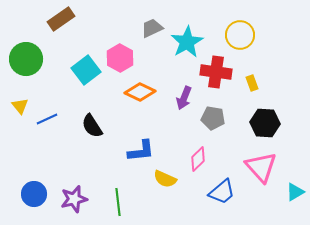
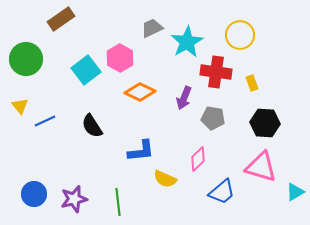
blue line: moved 2 px left, 2 px down
pink triangle: rotated 32 degrees counterclockwise
